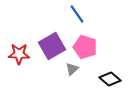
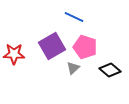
blue line: moved 3 px left, 3 px down; rotated 30 degrees counterclockwise
red star: moved 5 px left
gray triangle: moved 1 px right, 1 px up
black diamond: moved 9 px up
